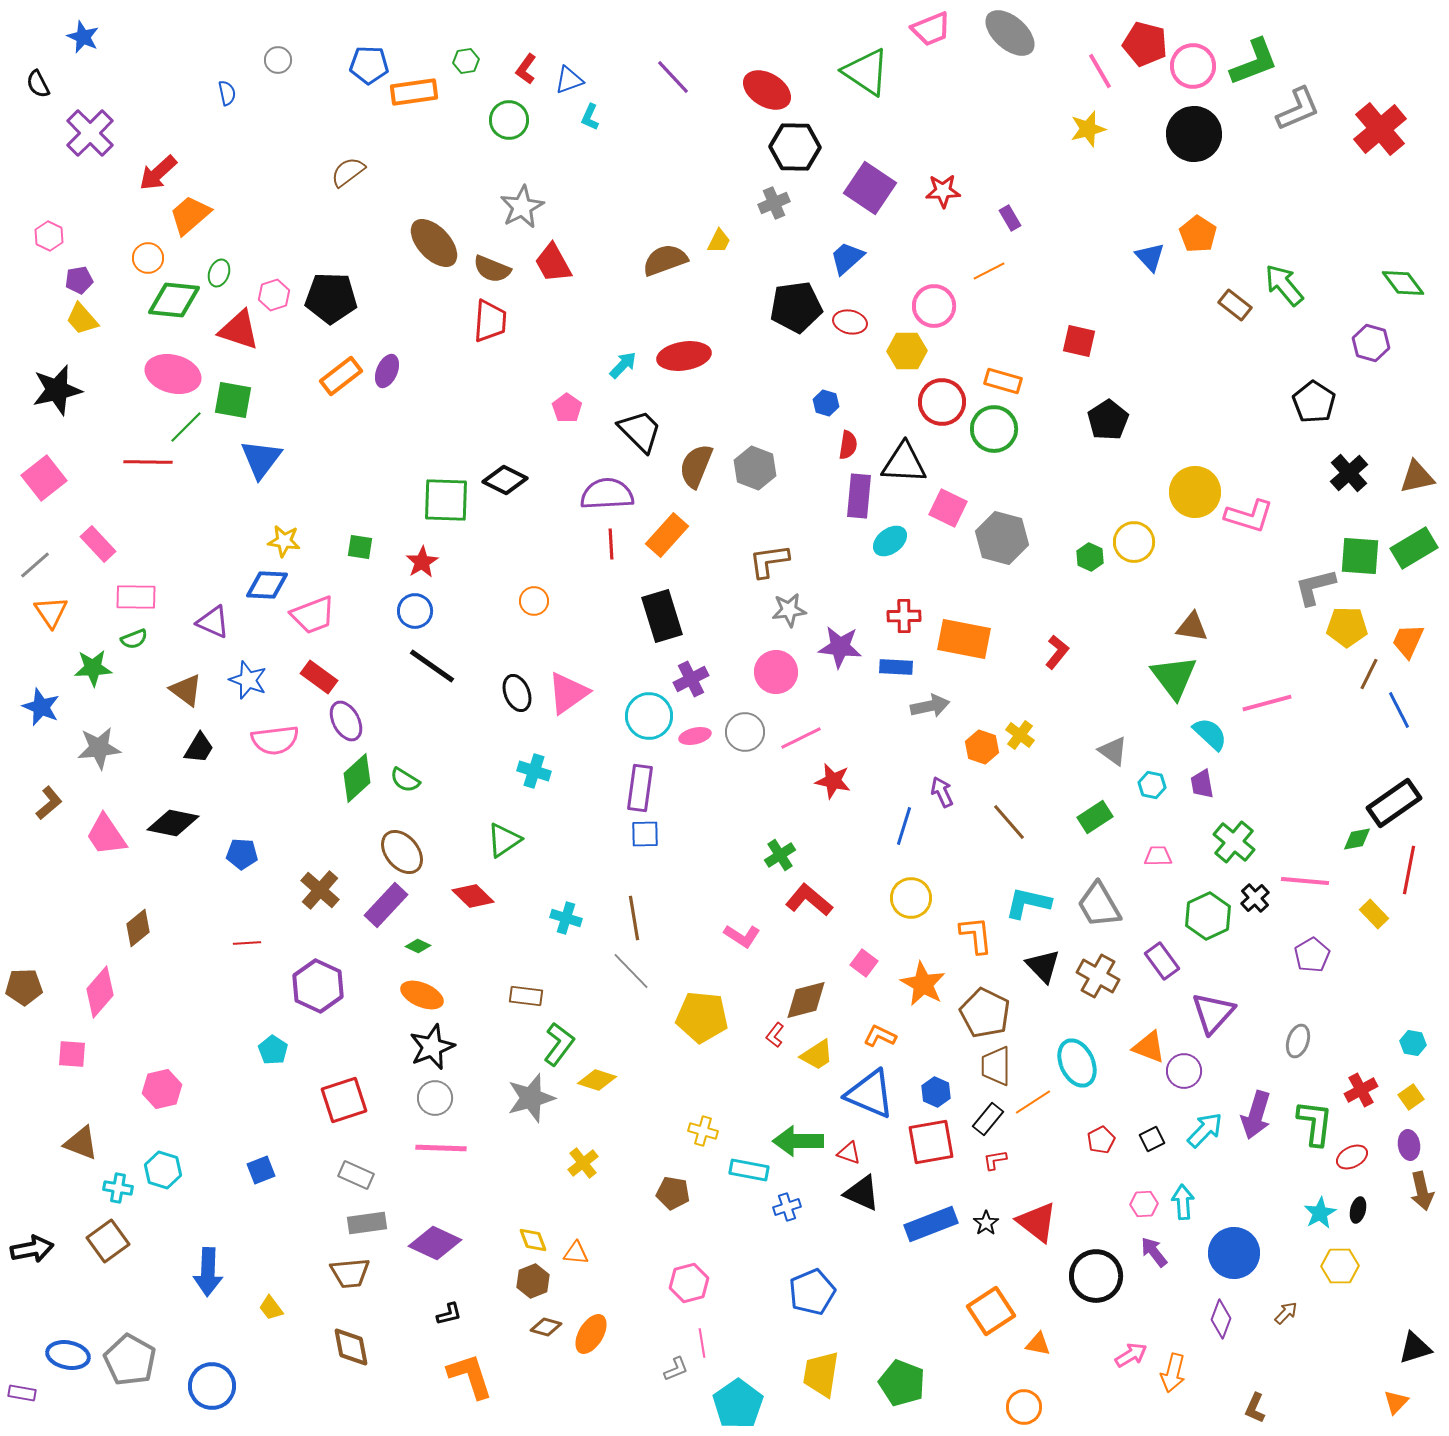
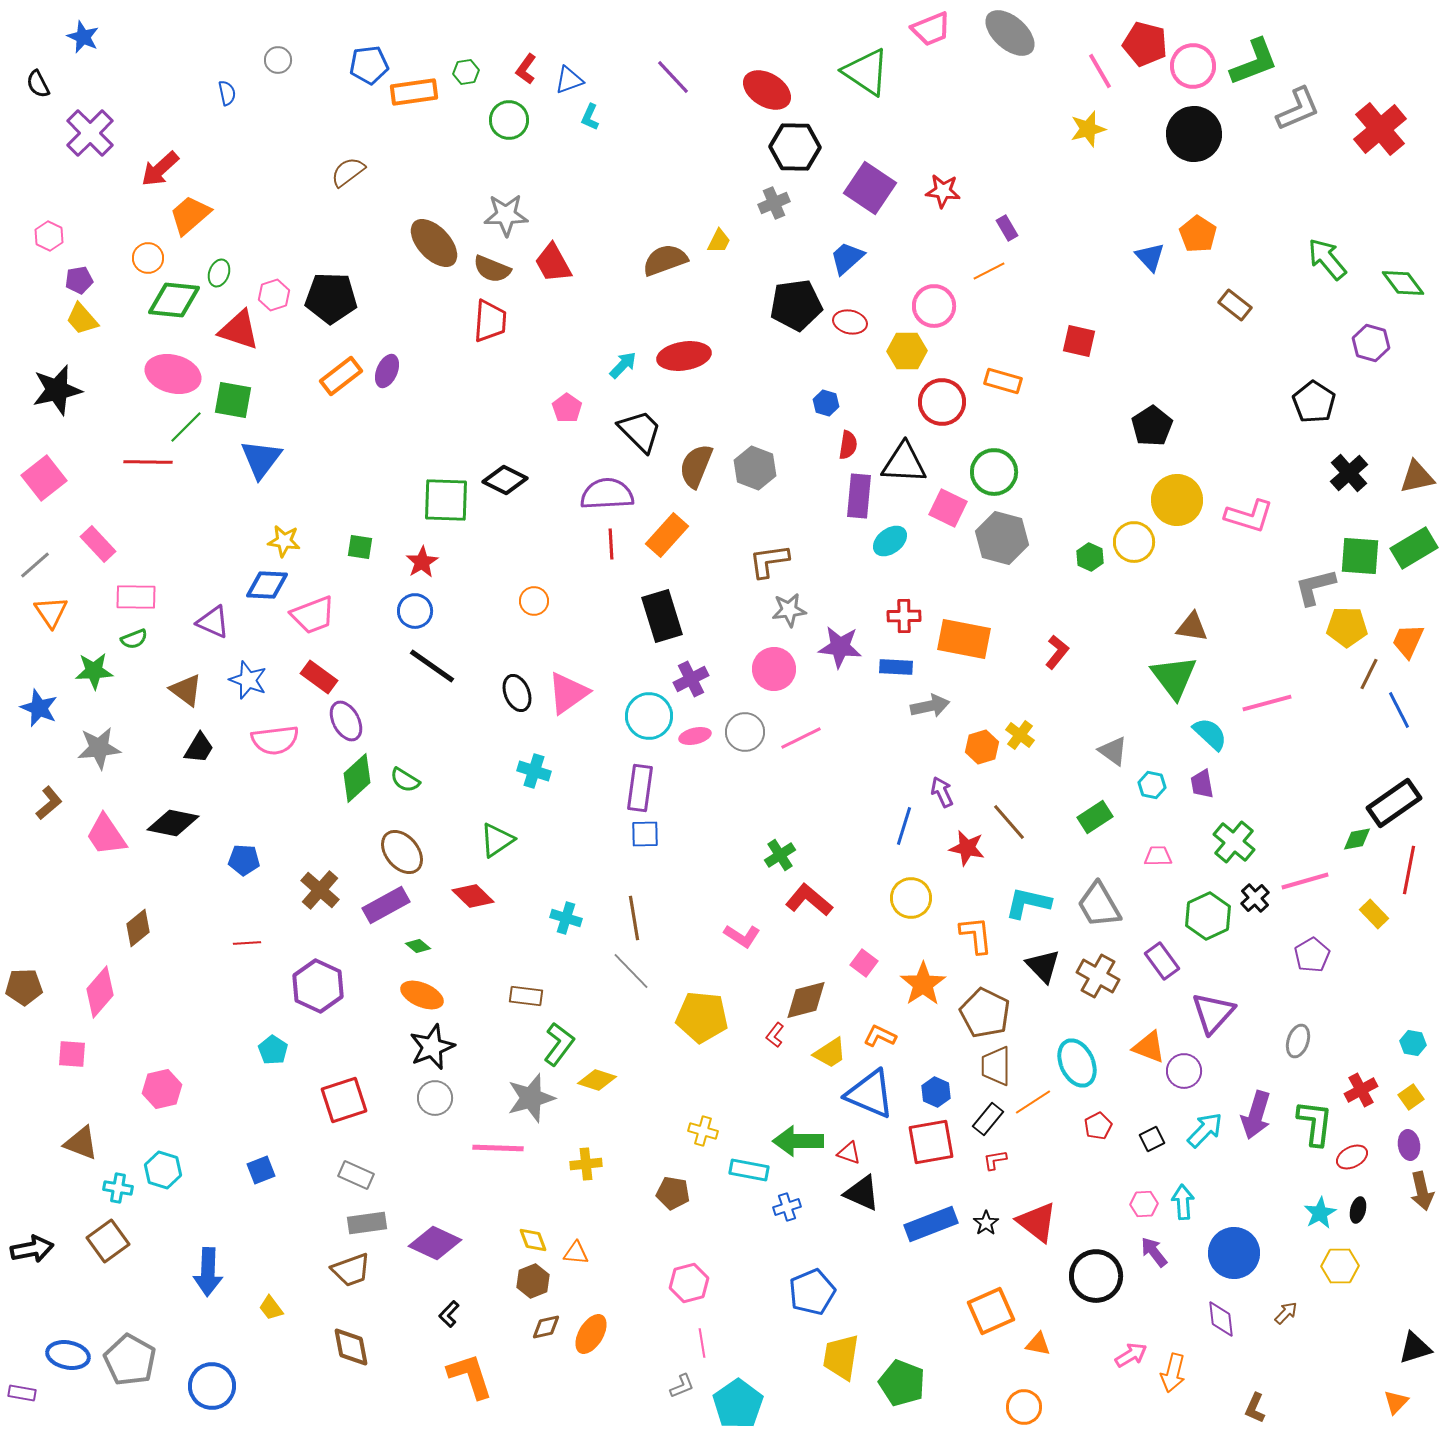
green hexagon at (466, 61): moved 11 px down
blue pentagon at (369, 65): rotated 9 degrees counterclockwise
red arrow at (158, 173): moved 2 px right, 4 px up
red star at (943, 191): rotated 8 degrees clockwise
gray star at (522, 207): moved 16 px left, 8 px down; rotated 27 degrees clockwise
purple rectangle at (1010, 218): moved 3 px left, 10 px down
green arrow at (1284, 285): moved 43 px right, 26 px up
black pentagon at (796, 307): moved 2 px up
black pentagon at (1108, 420): moved 44 px right, 6 px down
green circle at (994, 429): moved 43 px down
yellow circle at (1195, 492): moved 18 px left, 8 px down
green star at (93, 668): moved 1 px right, 3 px down
pink circle at (776, 672): moved 2 px left, 3 px up
blue star at (41, 707): moved 2 px left, 1 px down
orange hexagon at (982, 747): rotated 24 degrees clockwise
red star at (833, 781): moved 134 px right, 67 px down
green triangle at (504, 840): moved 7 px left
blue pentagon at (242, 854): moved 2 px right, 6 px down
pink line at (1305, 881): rotated 21 degrees counterclockwise
purple rectangle at (386, 905): rotated 18 degrees clockwise
green diamond at (418, 946): rotated 15 degrees clockwise
orange star at (923, 984): rotated 9 degrees clockwise
yellow trapezoid at (817, 1055): moved 13 px right, 2 px up
red pentagon at (1101, 1140): moved 3 px left, 14 px up
pink line at (441, 1148): moved 57 px right
yellow cross at (583, 1163): moved 3 px right, 1 px down; rotated 32 degrees clockwise
brown trapezoid at (350, 1273): moved 1 px right, 3 px up; rotated 15 degrees counterclockwise
orange square at (991, 1311): rotated 9 degrees clockwise
black L-shape at (449, 1314): rotated 148 degrees clockwise
purple diamond at (1221, 1319): rotated 27 degrees counterclockwise
brown diamond at (546, 1327): rotated 28 degrees counterclockwise
gray L-shape at (676, 1369): moved 6 px right, 17 px down
yellow trapezoid at (821, 1374): moved 20 px right, 17 px up
